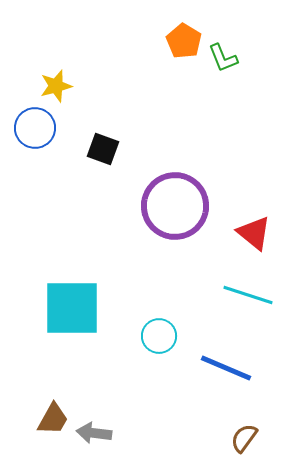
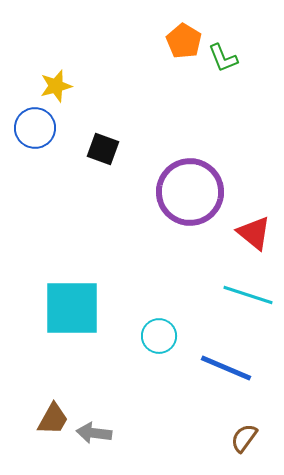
purple circle: moved 15 px right, 14 px up
